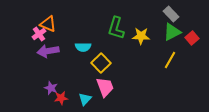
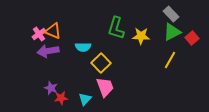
orange triangle: moved 5 px right, 7 px down
